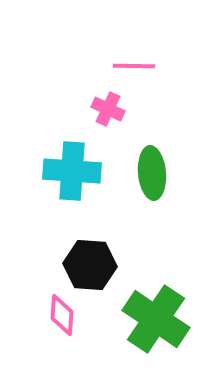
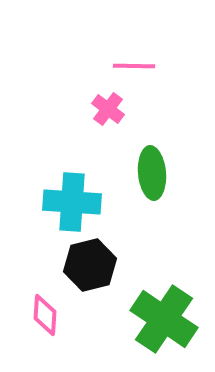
pink cross: rotated 12 degrees clockwise
cyan cross: moved 31 px down
black hexagon: rotated 18 degrees counterclockwise
pink diamond: moved 17 px left
green cross: moved 8 px right
